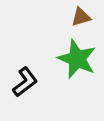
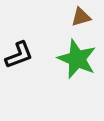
black L-shape: moved 6 px left, 27 px up; rotated 16 degrees clockwise
